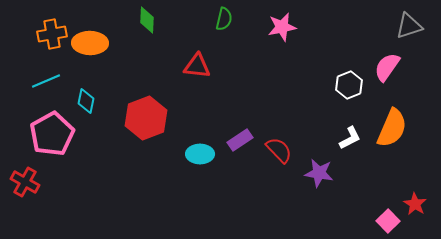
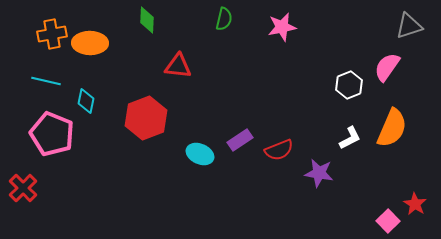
red triangle: moved 19 px left
cyan line: rotated 36 degrees clockwise
pink pentagon: rotated 21 degrees counterclockwise
red semicircle: rotated 112 degrees clockwise
cyan ellipse: rotated 24 degrees clockwise
red cross: moved 2 px left, 6 px down; rotated 16 degrees clockwise
